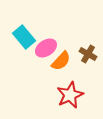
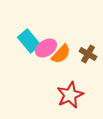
cyan rectangle: moved 5 px right, 4 px down
orange semicircle: moved 7 px up
